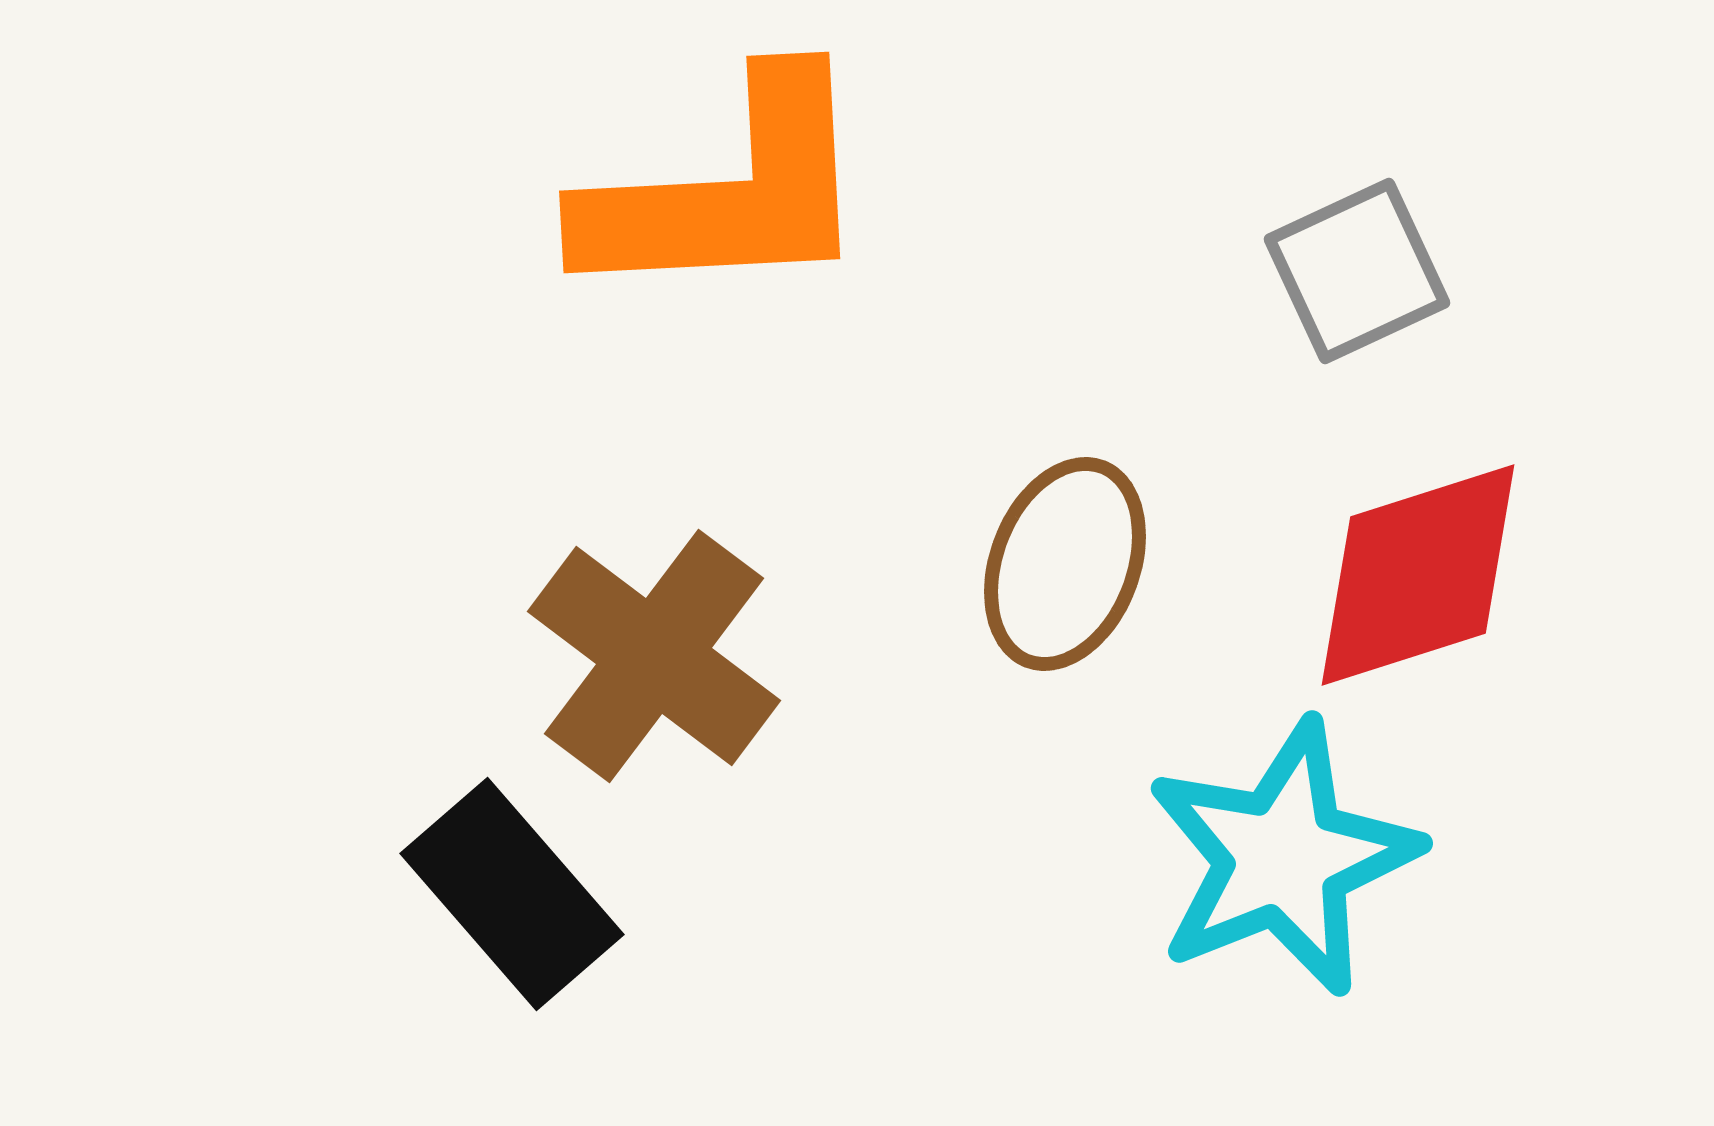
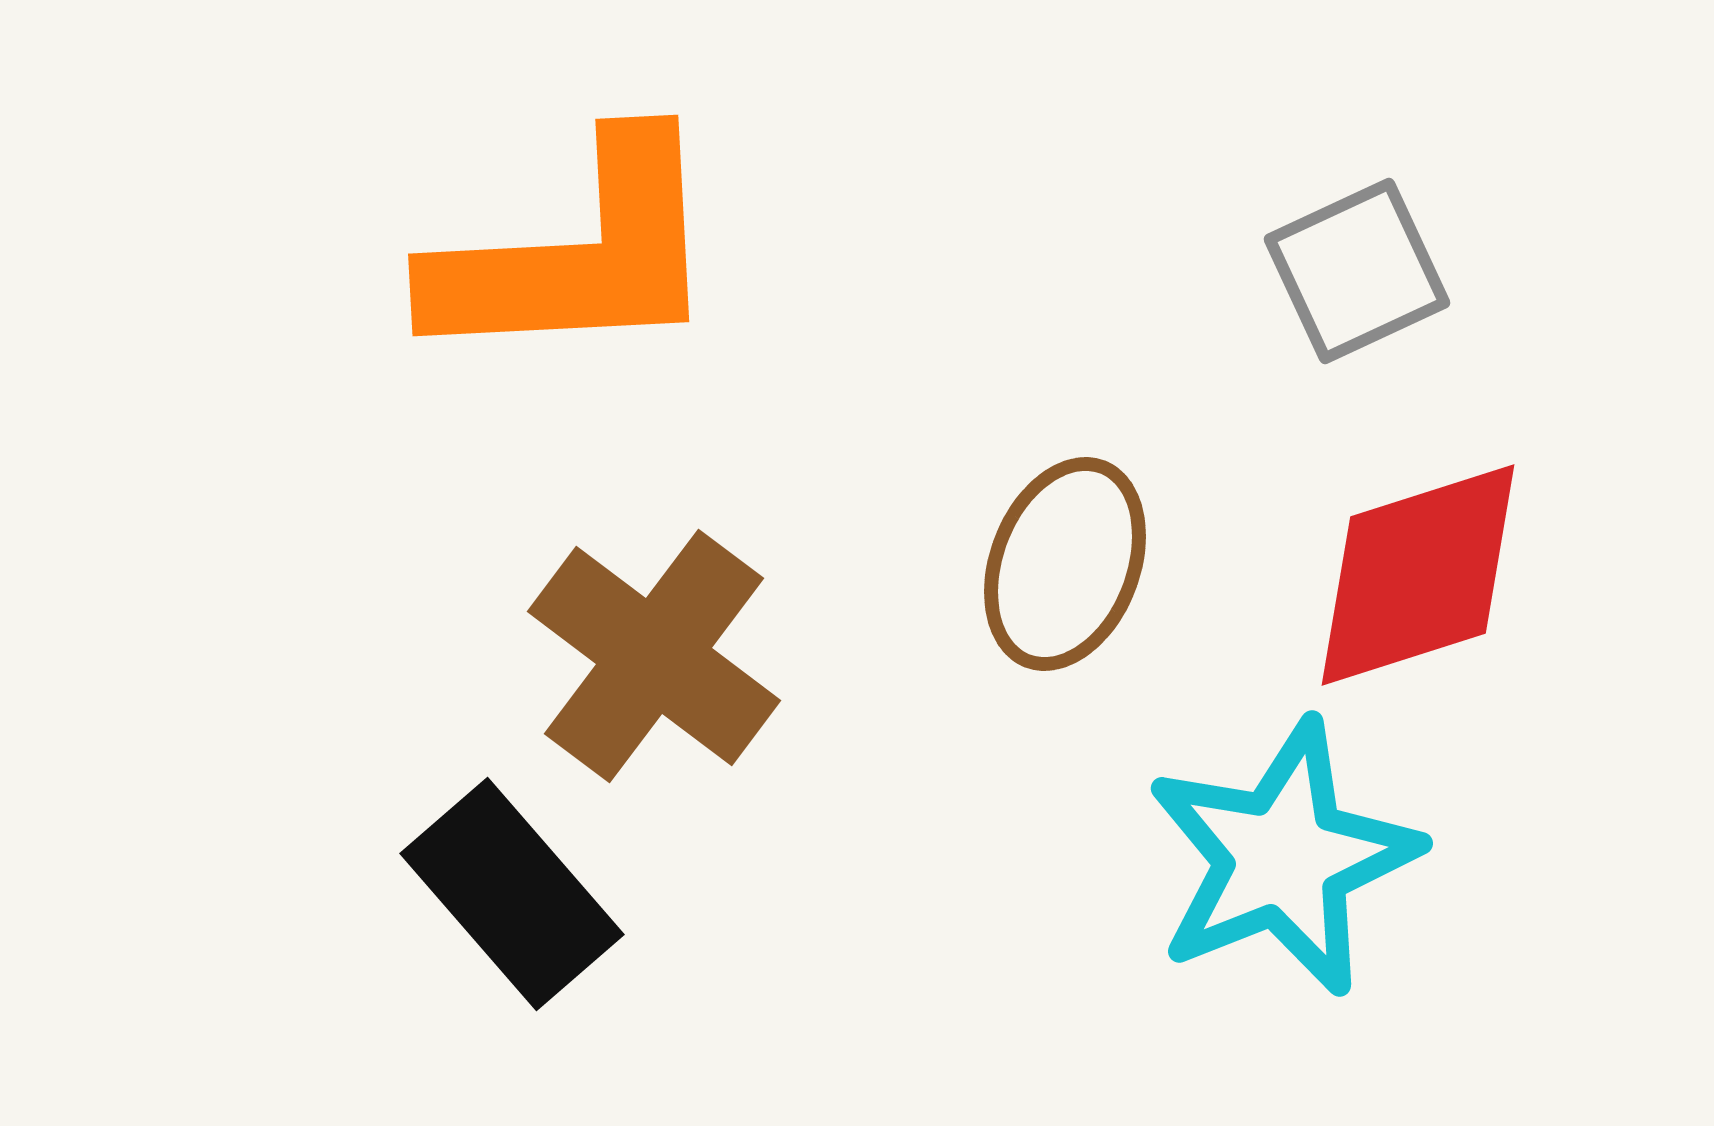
orange L-shape: moved 151 px left, 63 px down
